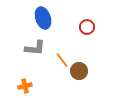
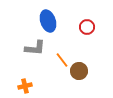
blue ellipse: moved 5 px right, 3 px down
